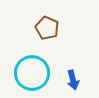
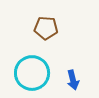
brown pentagon: moved 1 px left; rotated 20 degrees counterclockwise
